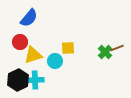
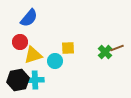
black hexagon: rotated 15 degrees clockwise
